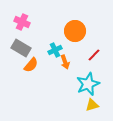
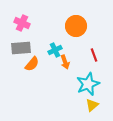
pink cross: moved 1 px down
orange circle: moved 1 px right, 5 px up
gray rectangle: rotated 36 degrees counterclockwise
red line: rotated 64 degrees counterclockwise
orange semicircle: moved 1 px right, 1 px up
yellow triangle: rotated 24 degrees counterclockwise
